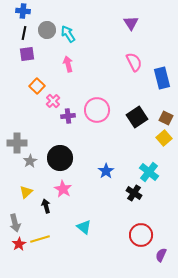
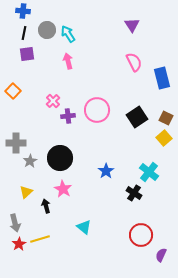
purple triangle: moved 1 px right, 2 px down
pink arrow: moved 3 px up
orange square: moved 24 px left, 5 px down
gray cross: moved 1 px left
